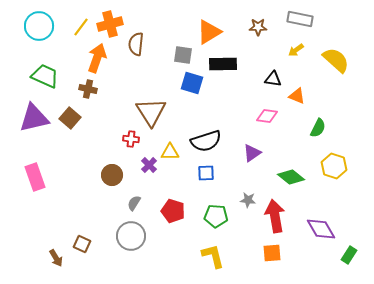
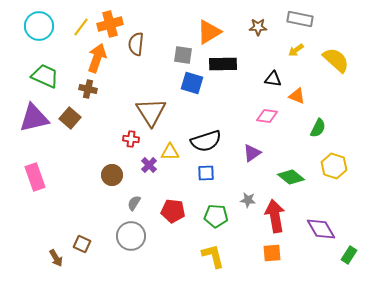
red pentagon at (173, 211): rotated 10 degrees counterclockwise
